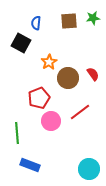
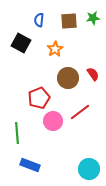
blue semicircle: moved 3 px right, 3 px up
orange star: moved 6 px right, 13 px up
pink circle: moved 2 px right
